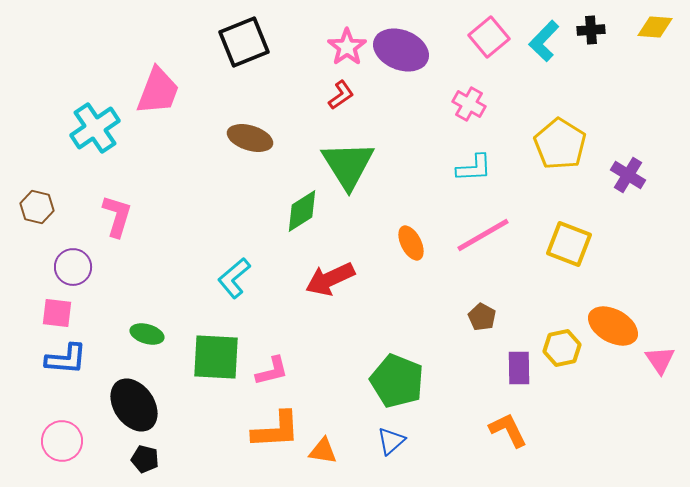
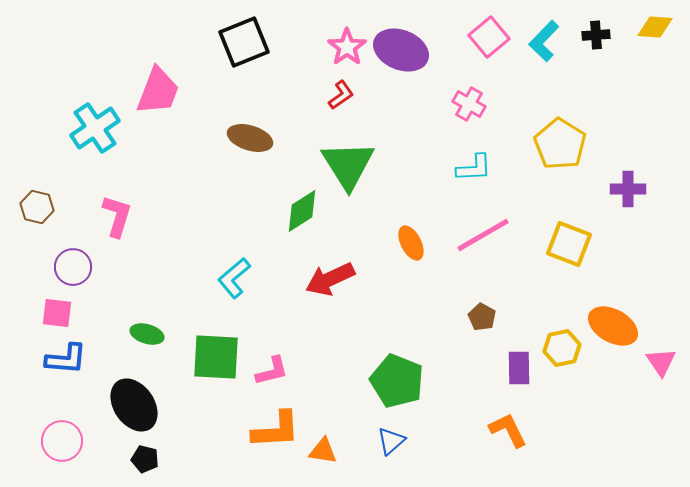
black cross at (591, 30): moved 5 px right, 5 px down
purple cross at (628, 175): moved 14 px down; rotated 32 degrees counterclockwise
pink triangle at (660, 360): moved 1 px right, 2 px down
